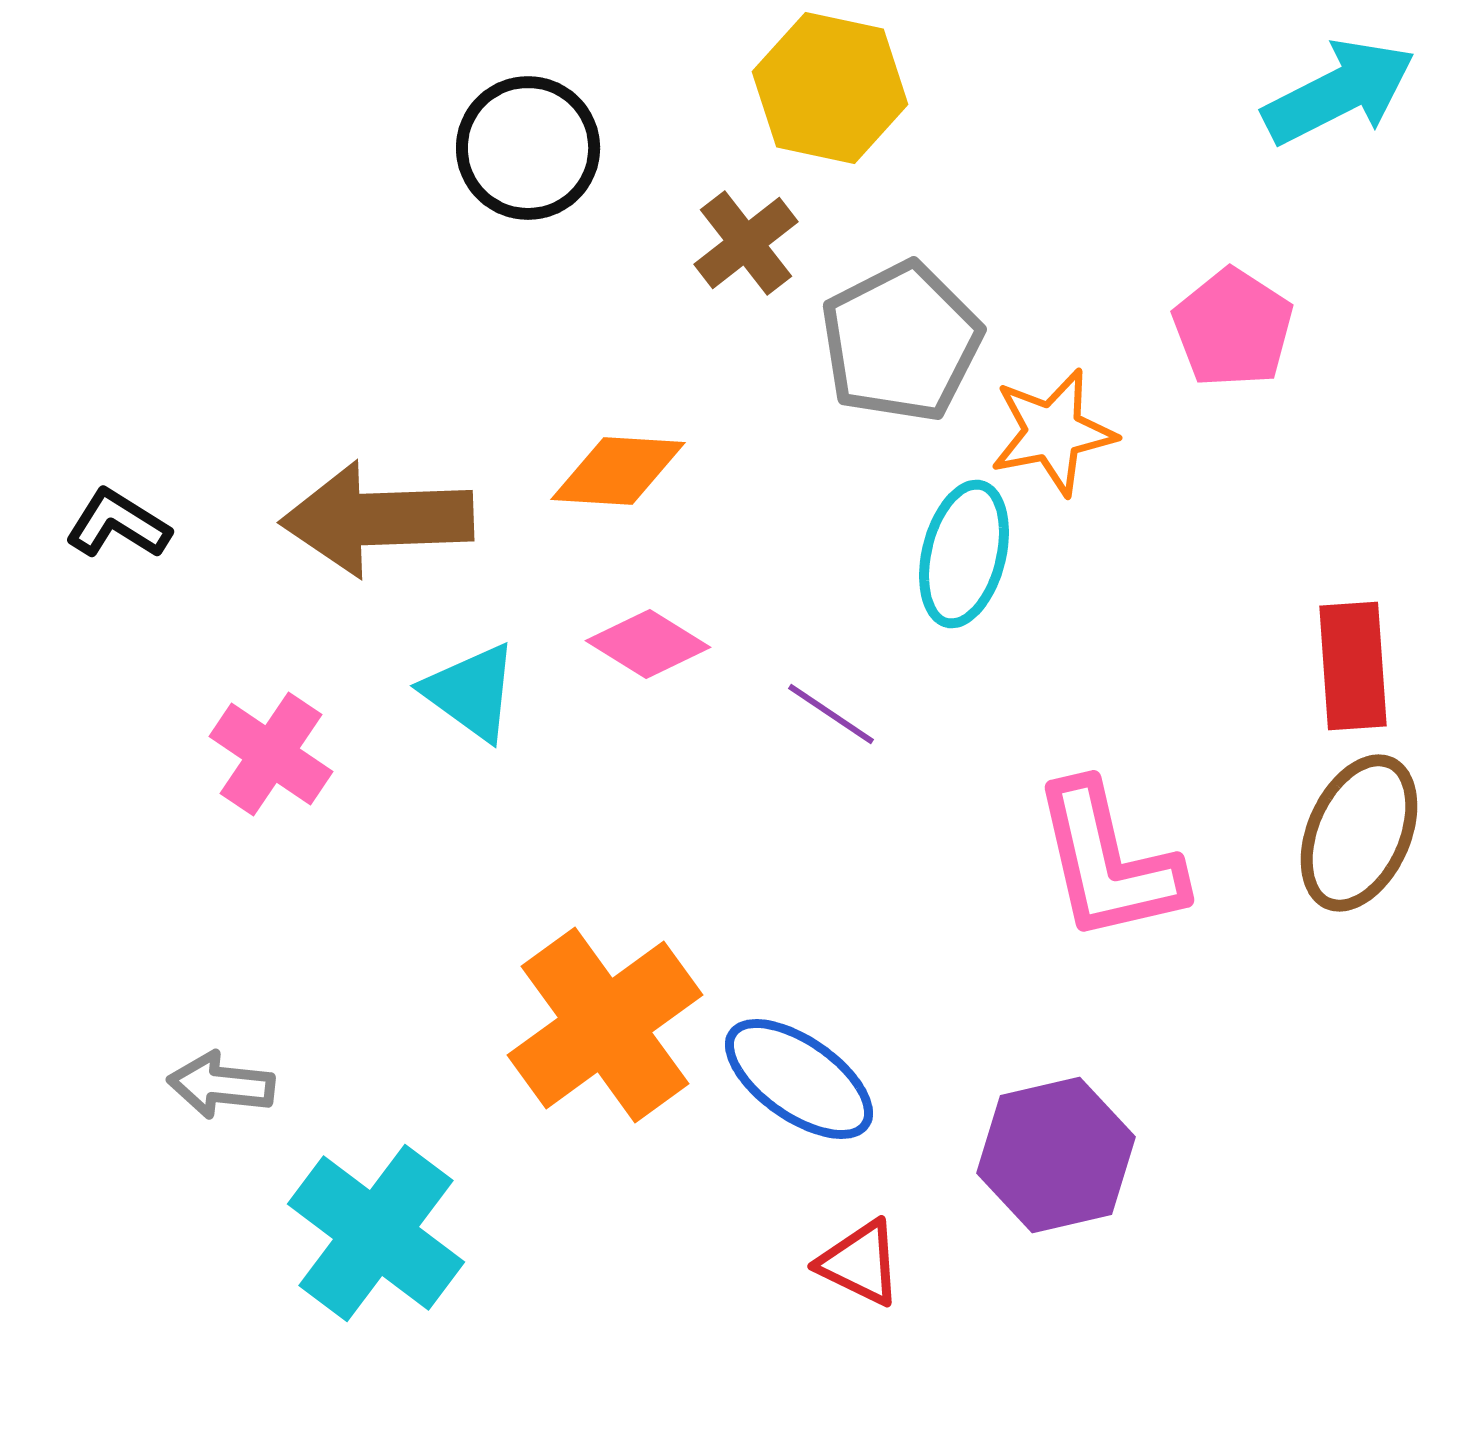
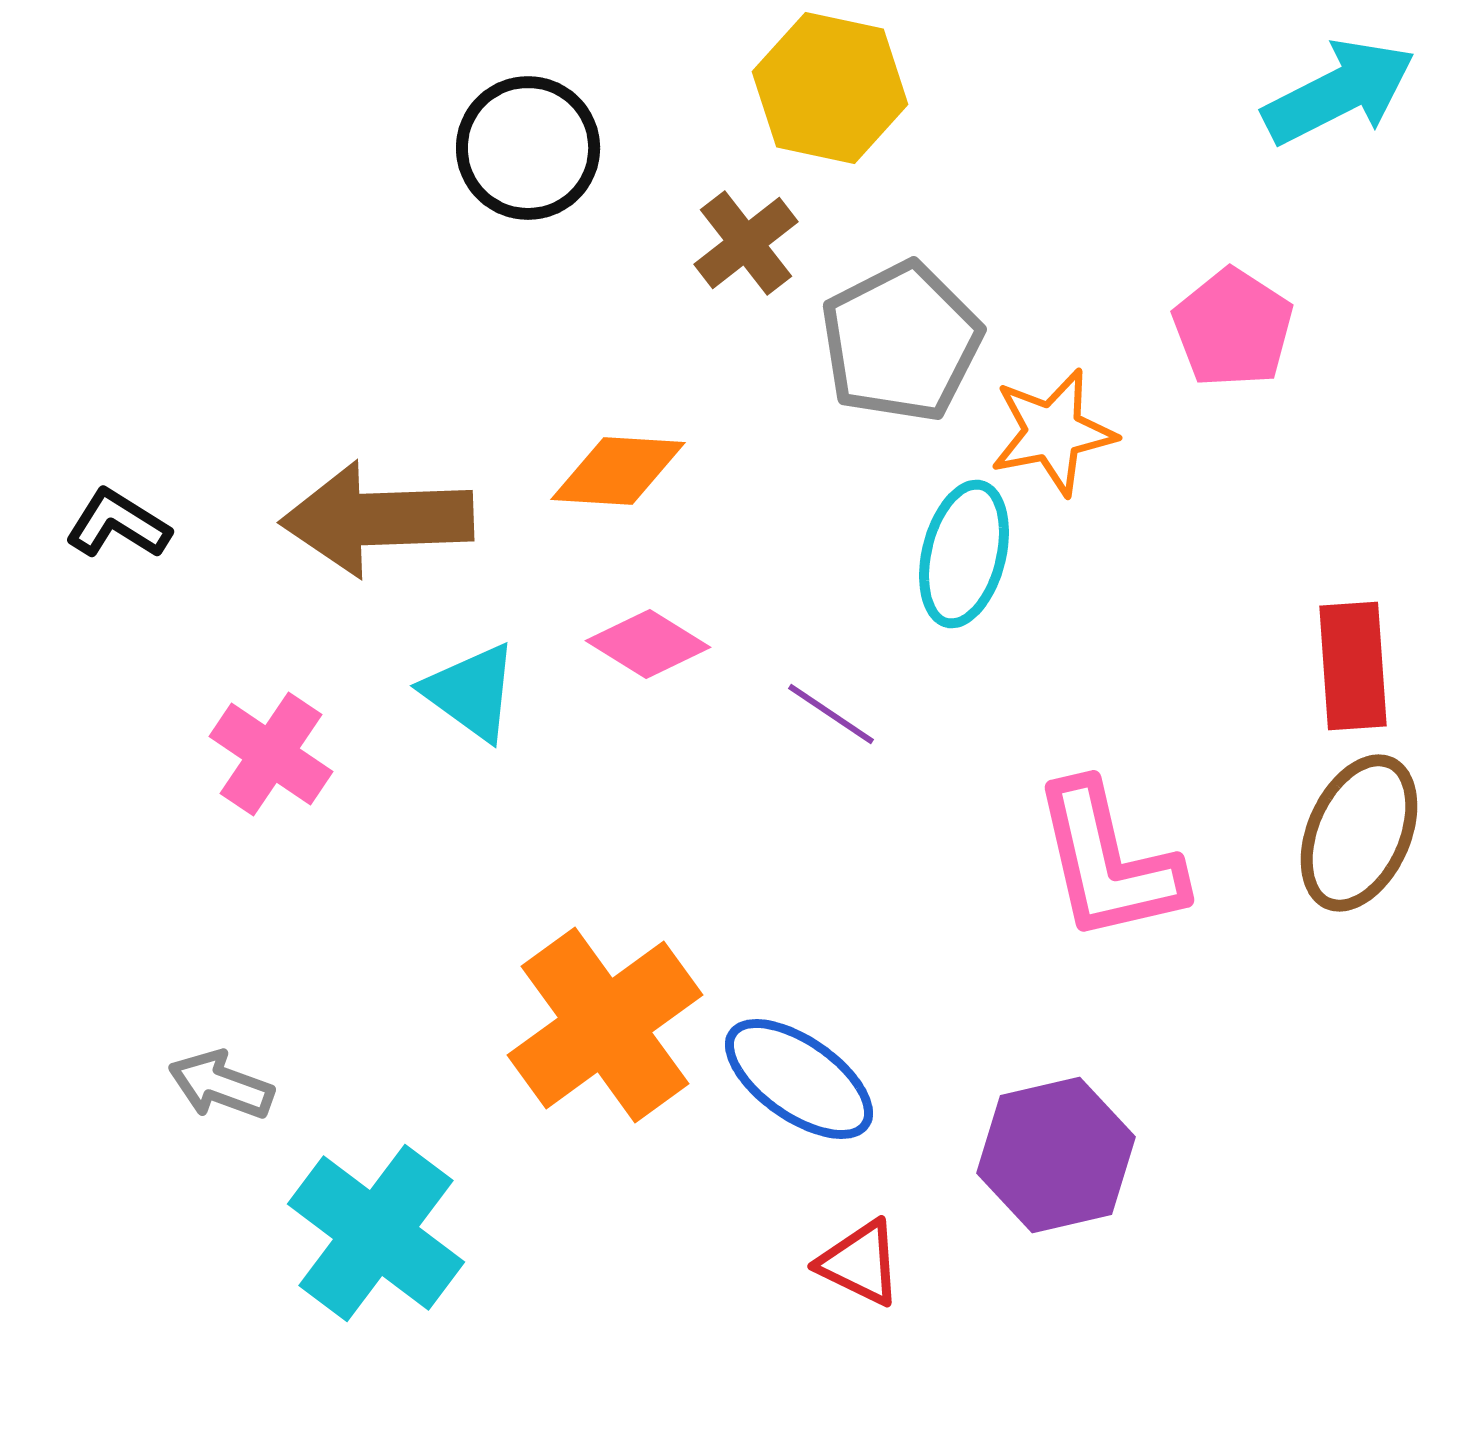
gray arrow: rotated 14 degrees clockwise
